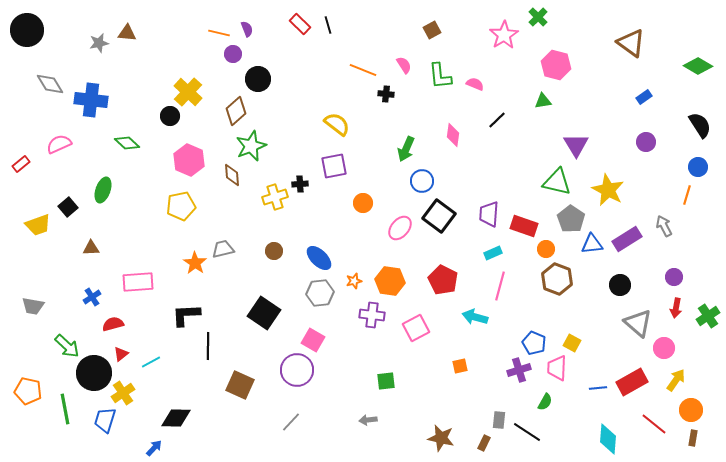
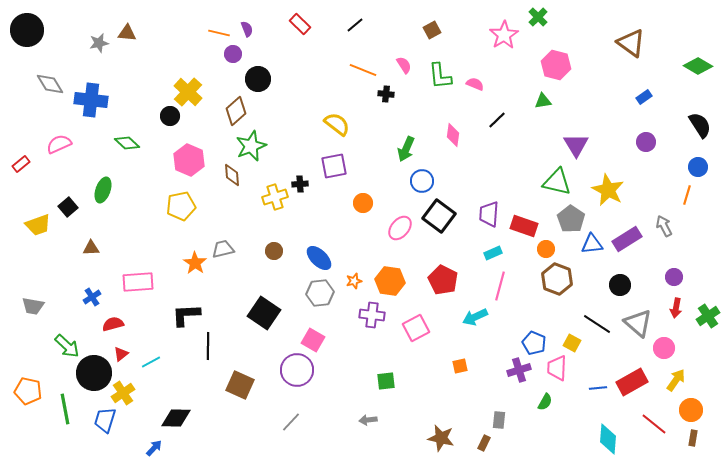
black line at (328, 25): moved 27 px right; rotated 66 degrees clockwise
cyan arrow at (475, 317): rotated 40 degrees counterclockwise
black line at (527, 432): moved 70 px right, 108 px up
